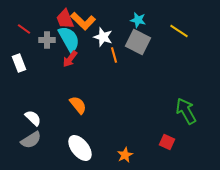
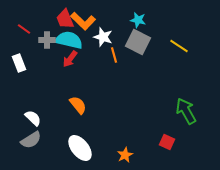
yellow line: moved 15 px down
cyan semicircle: moved 1 px down; rotated 48 degrees counterclockwise
